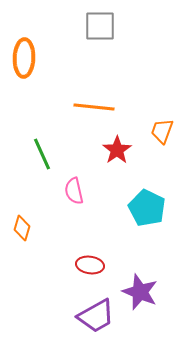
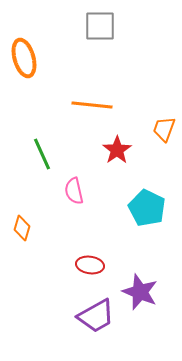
orange ellipse: rotated 18 degrees counterclockwise
orange line: moved 2 px left, 2 px up
orange trapezoid: moved 2 px right, 2 px up
